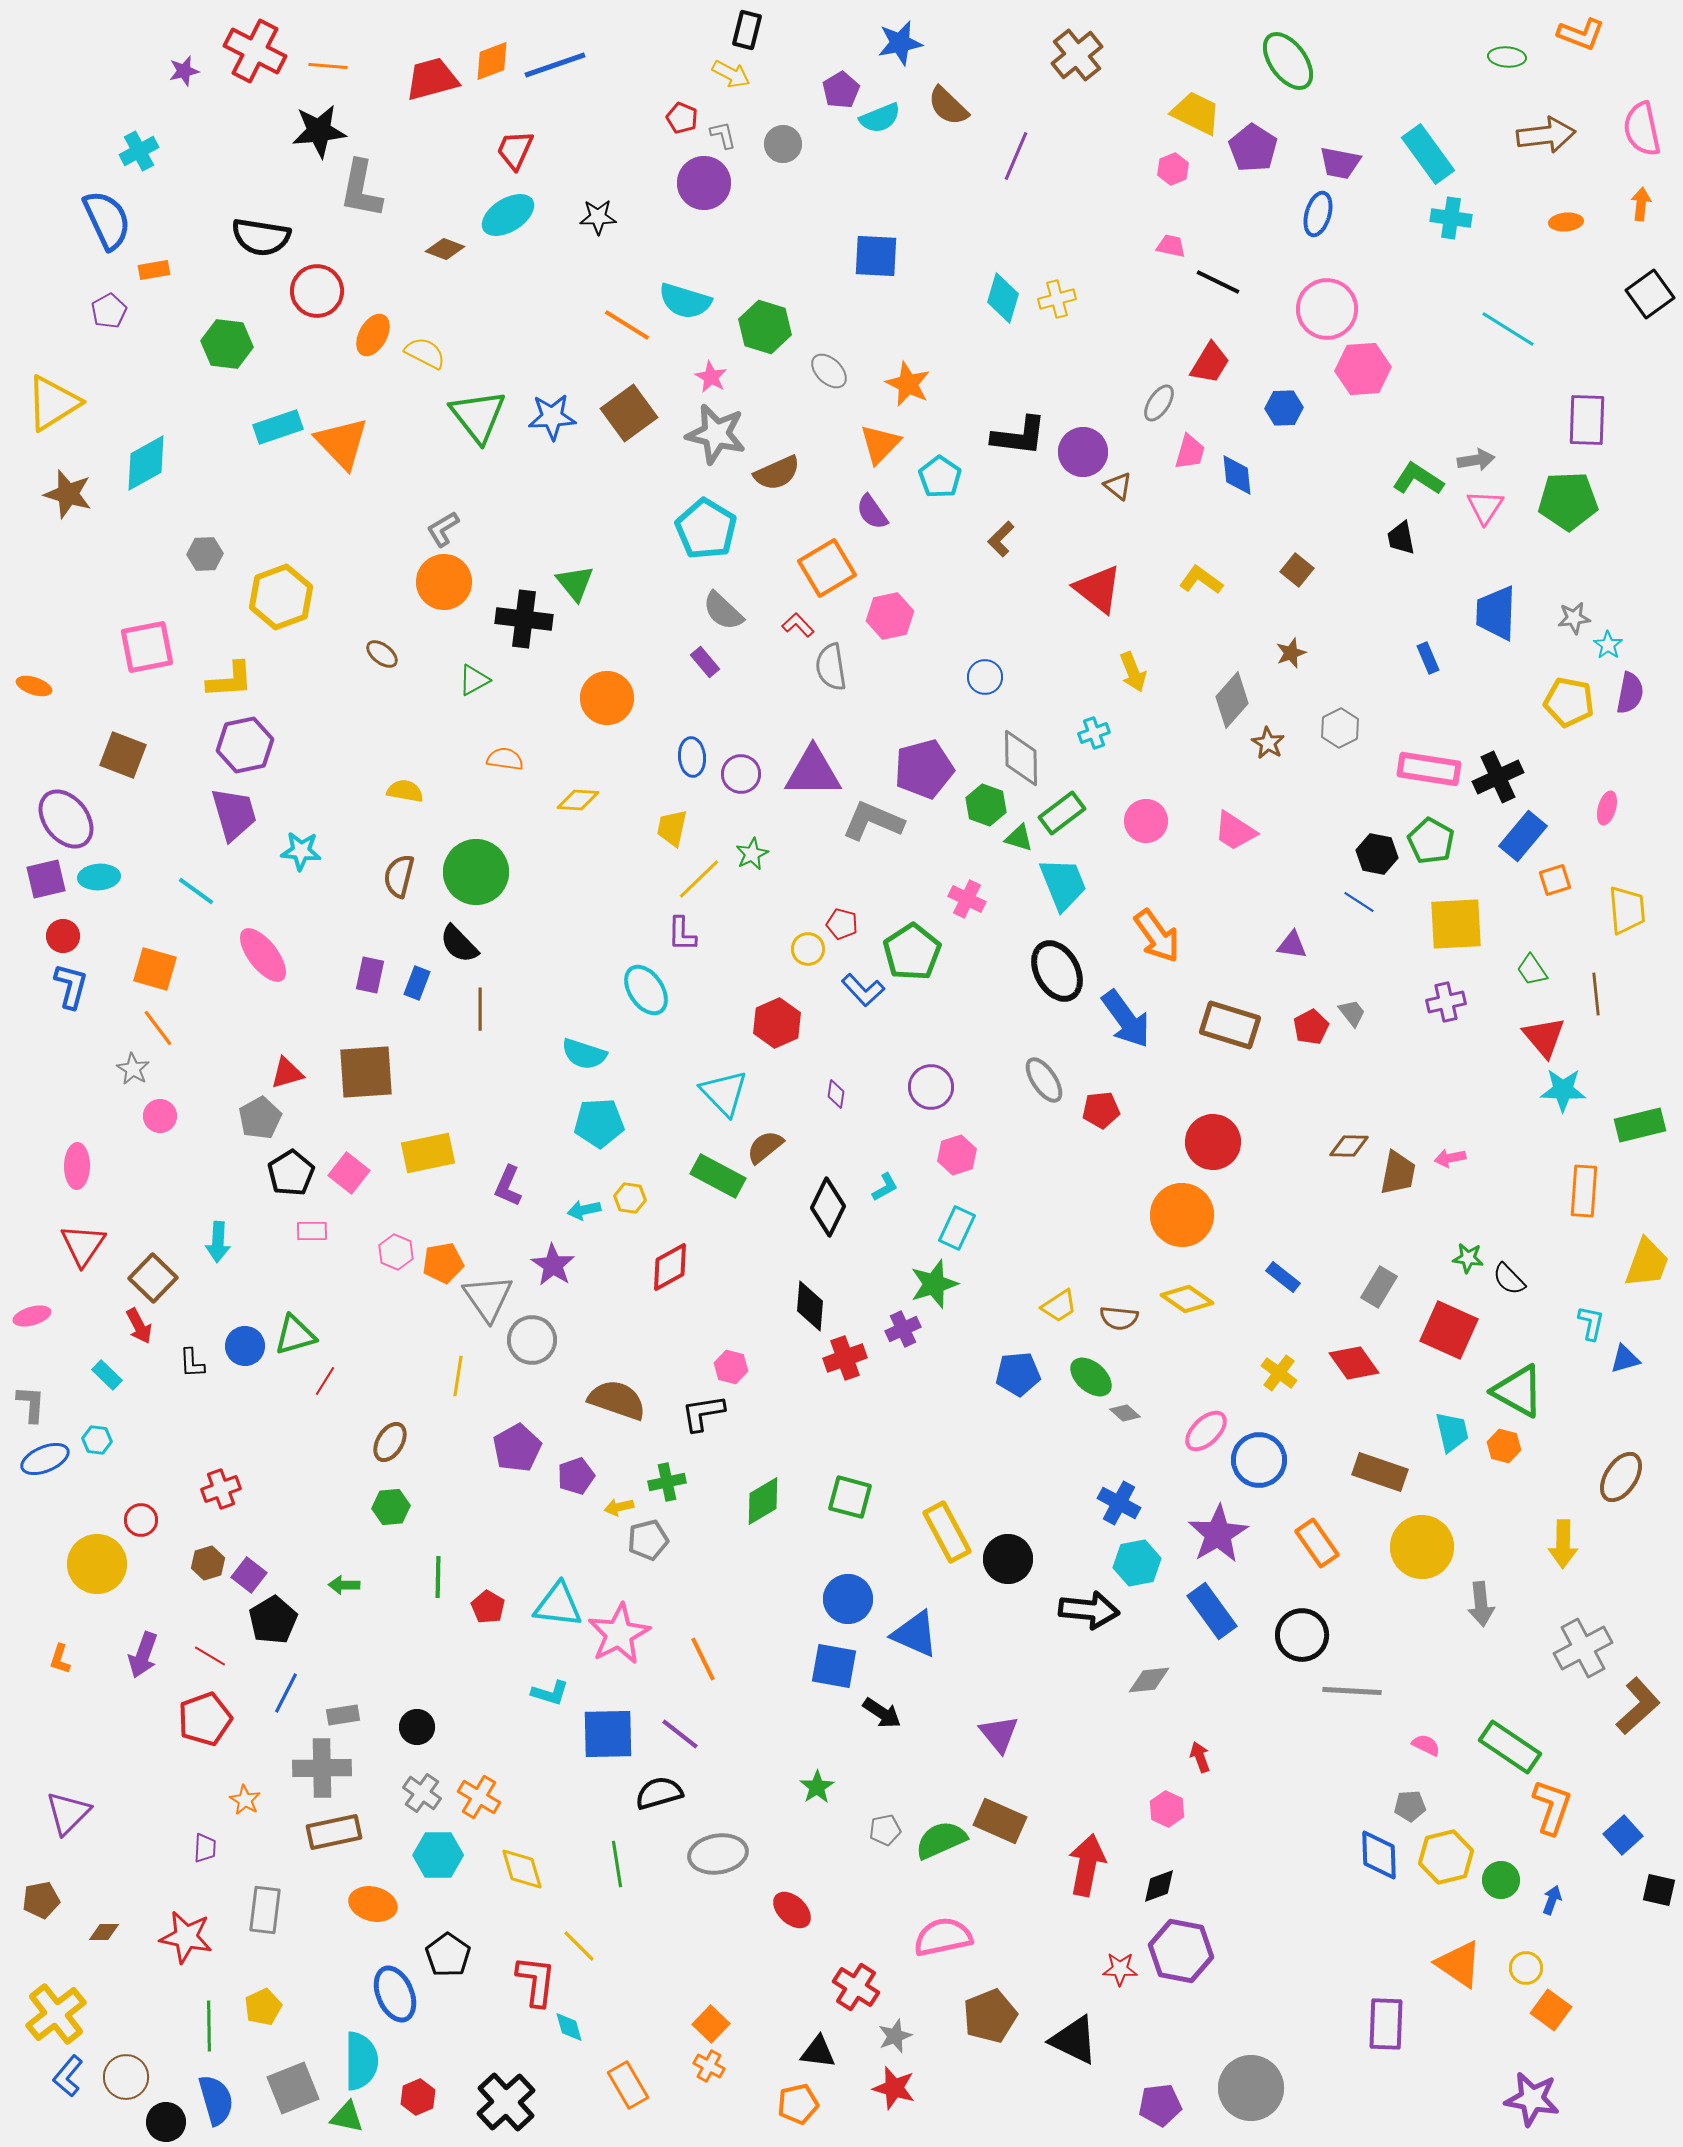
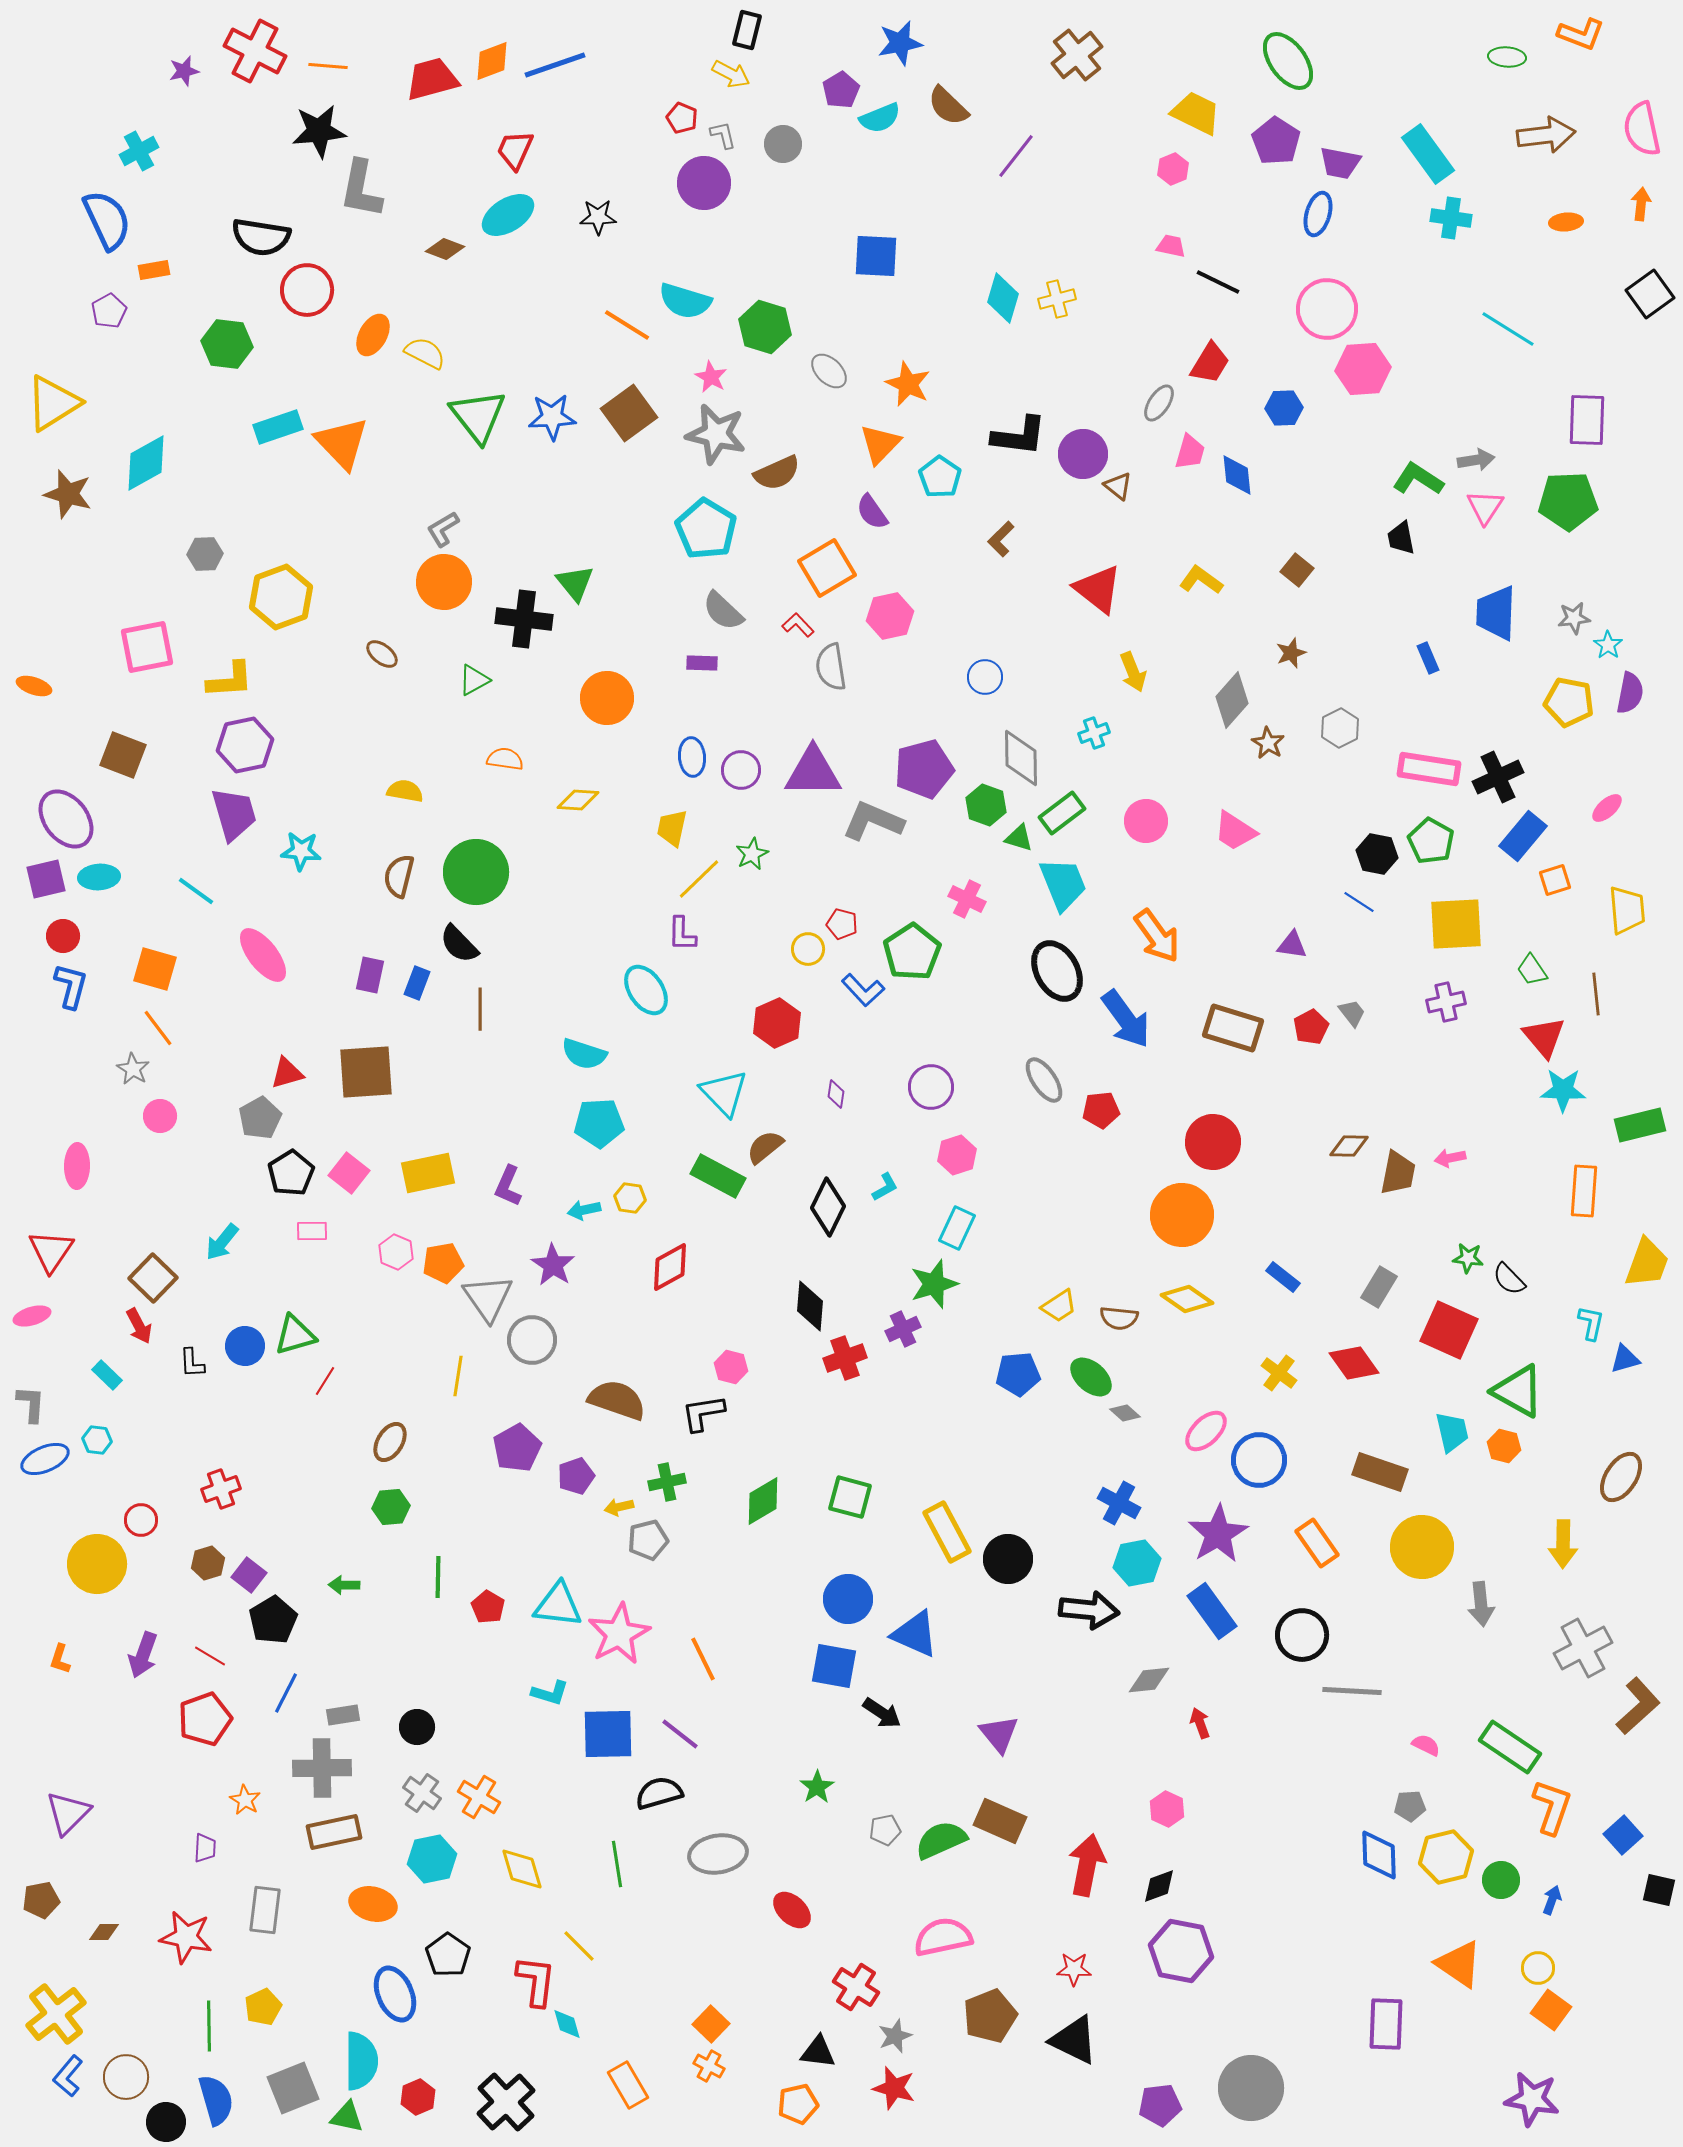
purple pentagon at (1253, 148): moved 23 px right, 7 px up
purple line at (1016, 156): rotated 15 degrees clockwise
red circle at (317, 291): moved 10 px left, 1 px up
purple circle at (1083, 452): moved 2 px down
purple rectangle at (705, 662): moved 3 px left, 1 px down; rotated 48 degrees counterclockwise
purple circle at (741, 774): moved 4 px up
pink ellipse at (1607, 808): rotated 32 degrees clockwise
brown rectangle at (1230, 1025): moved 3 px right, 3 px down
yellow rectangle at (428, 1153): moved 20 px down
cyan arrow at (218, 1242): moved 4 px right; rotated 36 degrees clockwise
red triangle at (83, 1245): moved 32 px left, 6 px down
red arrow at (1200, 1757): moved 34 px up
cyan hexagon at (438, 1855): moved 6 px left, 4 px down; rotated 12 degrees counterclockwise
yellow circle at (1526, 1968): moved 12 px right
red star at (1120, 1969): moved 46 px left
cyan diamond at (569, 2027): moved 2 px left, 3 px up
